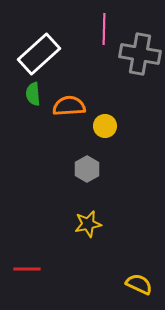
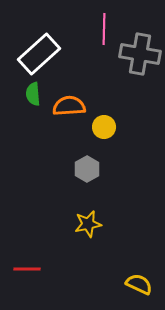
yellow circle: moved 1 px left, 1 px down
